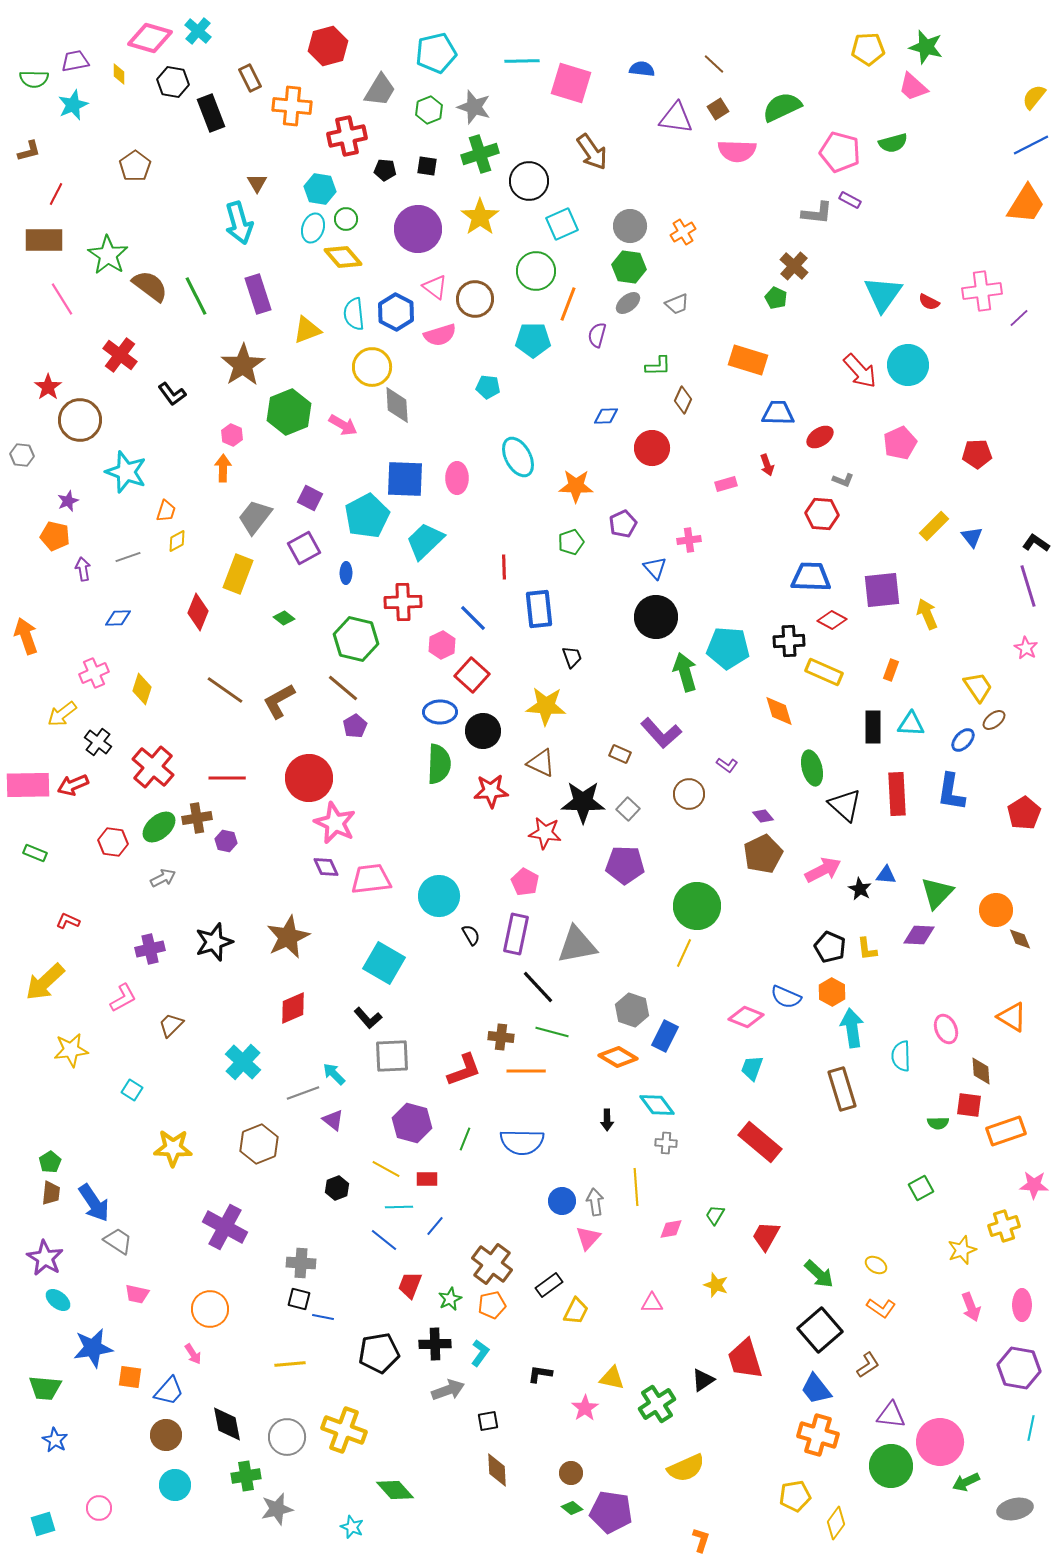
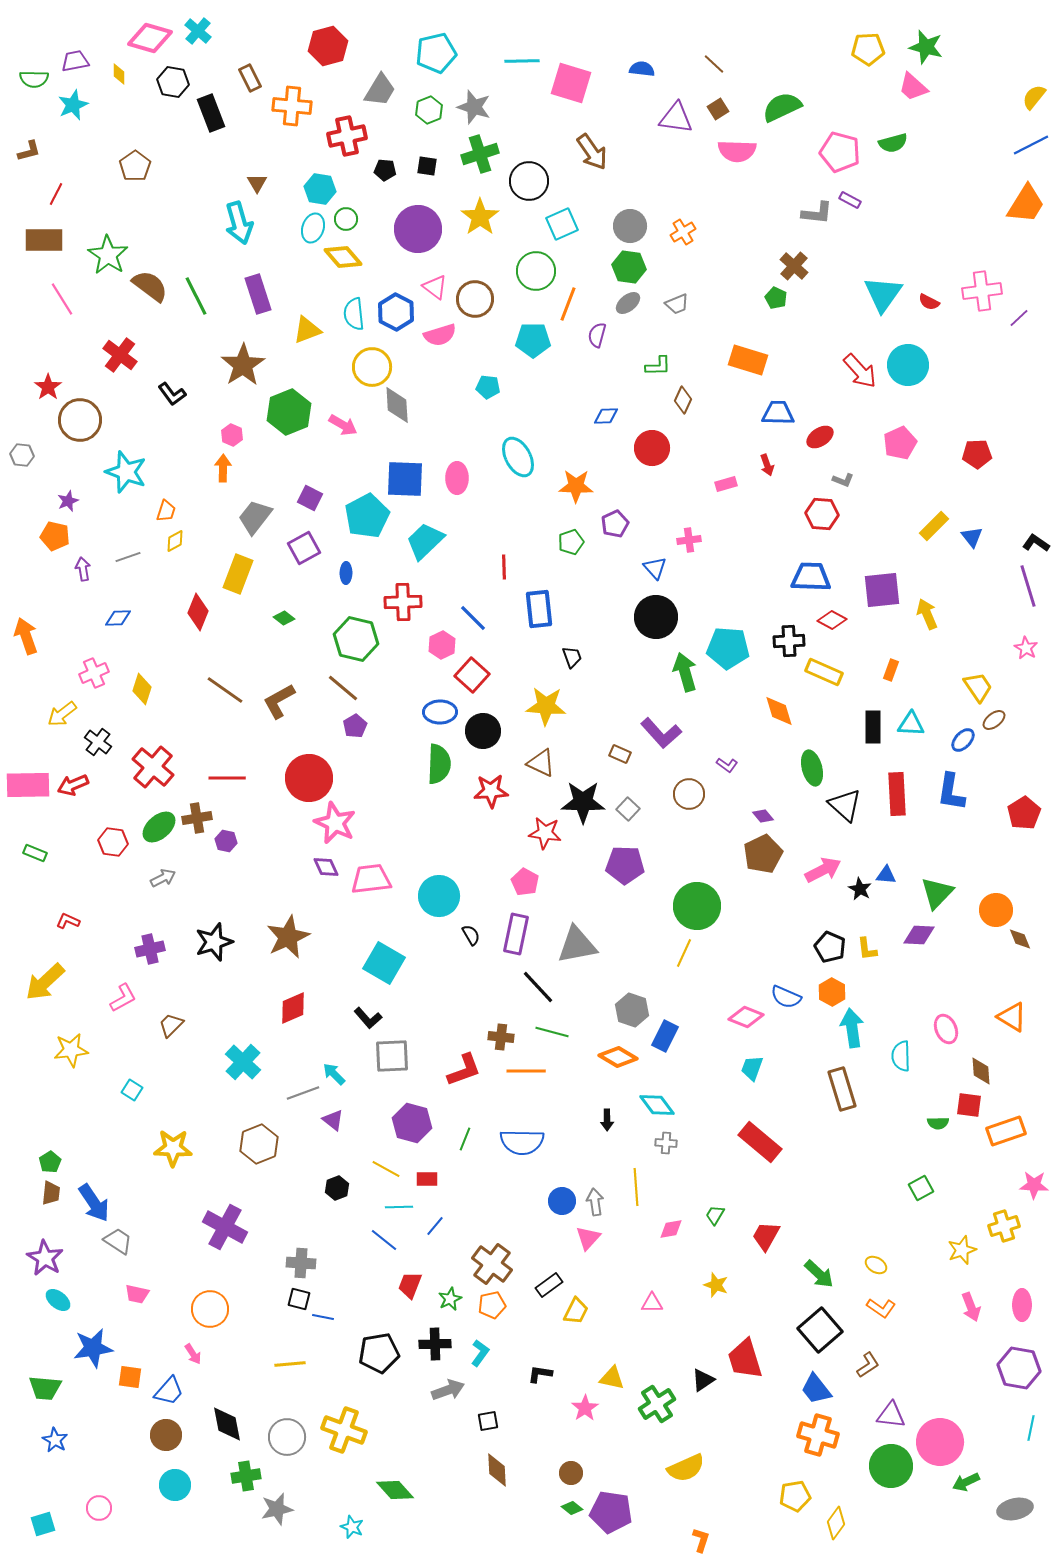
purple pentagon at (623, 524): moved 8 px left
yellow diamond at (177, 541): moved 2 px left
